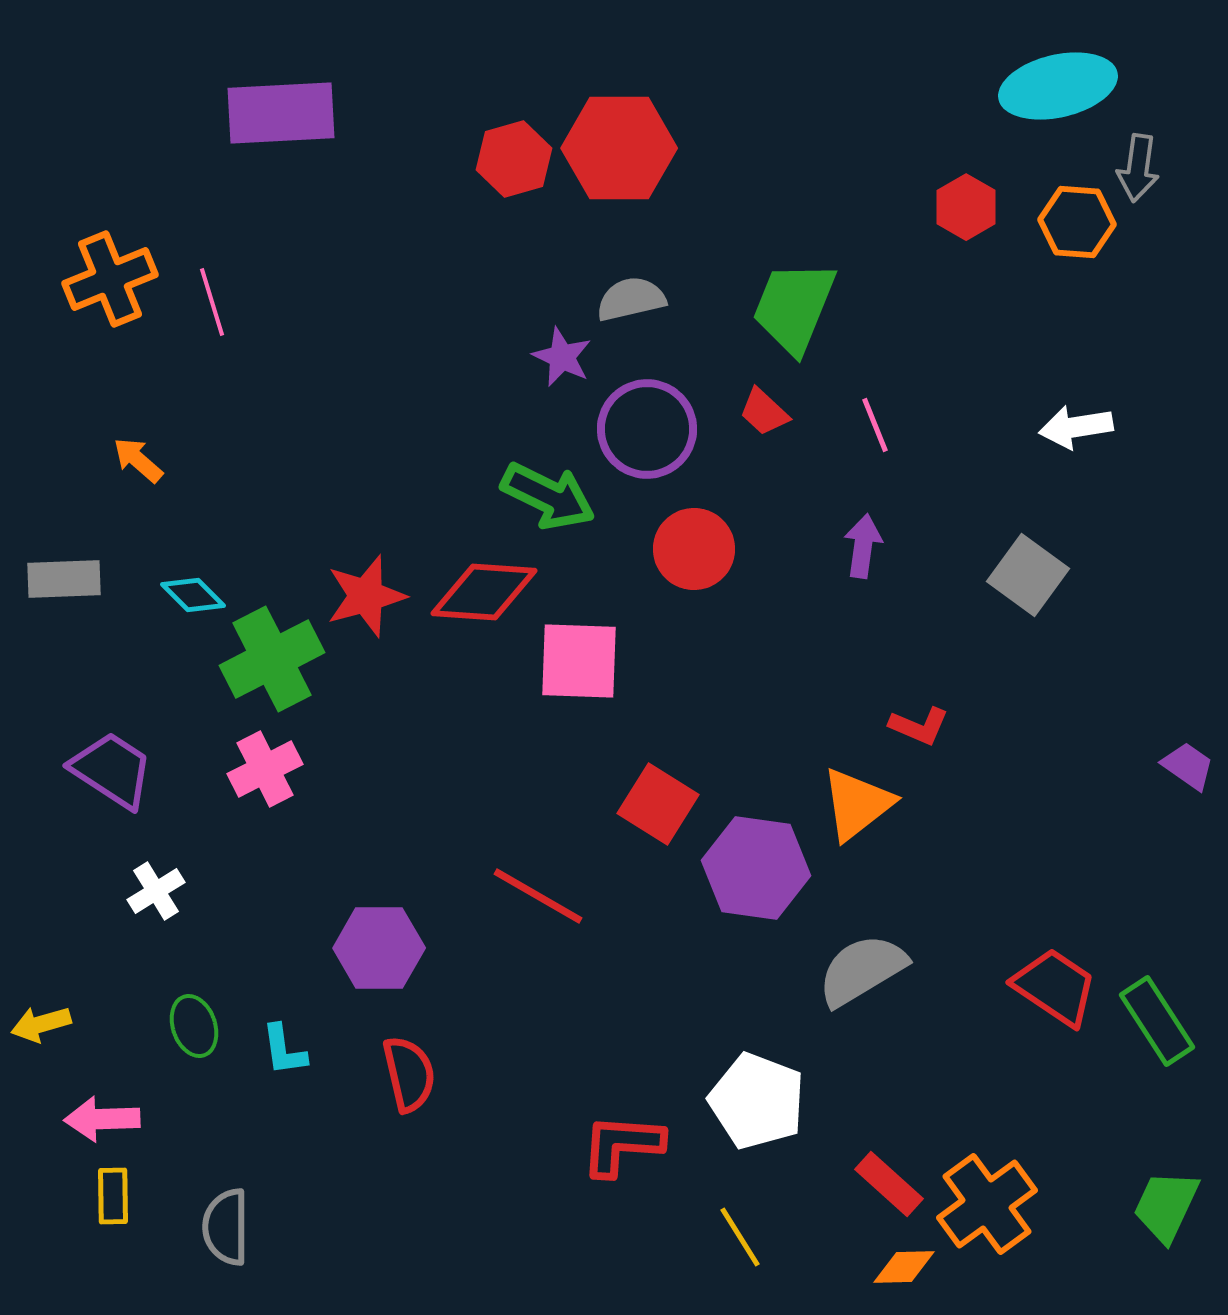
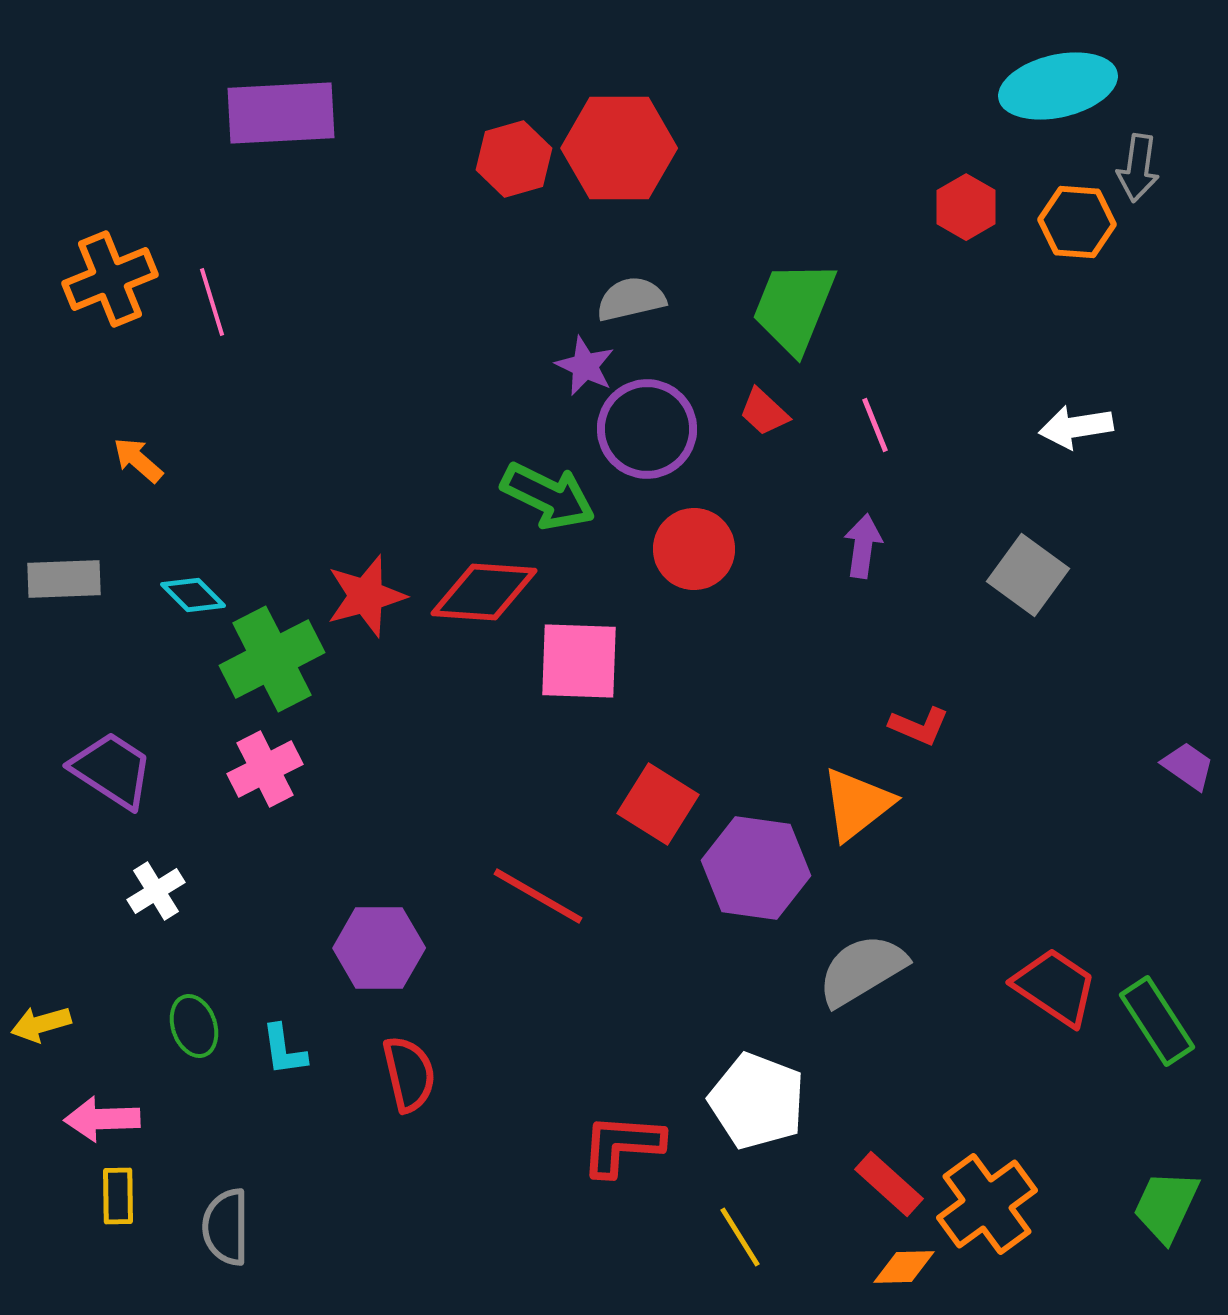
purple star at (562, 357): moved 23 px right, 9 px down
yellow rectangle at (113, 1196): moved 5 px right
